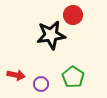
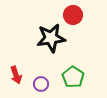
black star: moved 3 px down
red arrow: rotated 60 degrees clockwise
